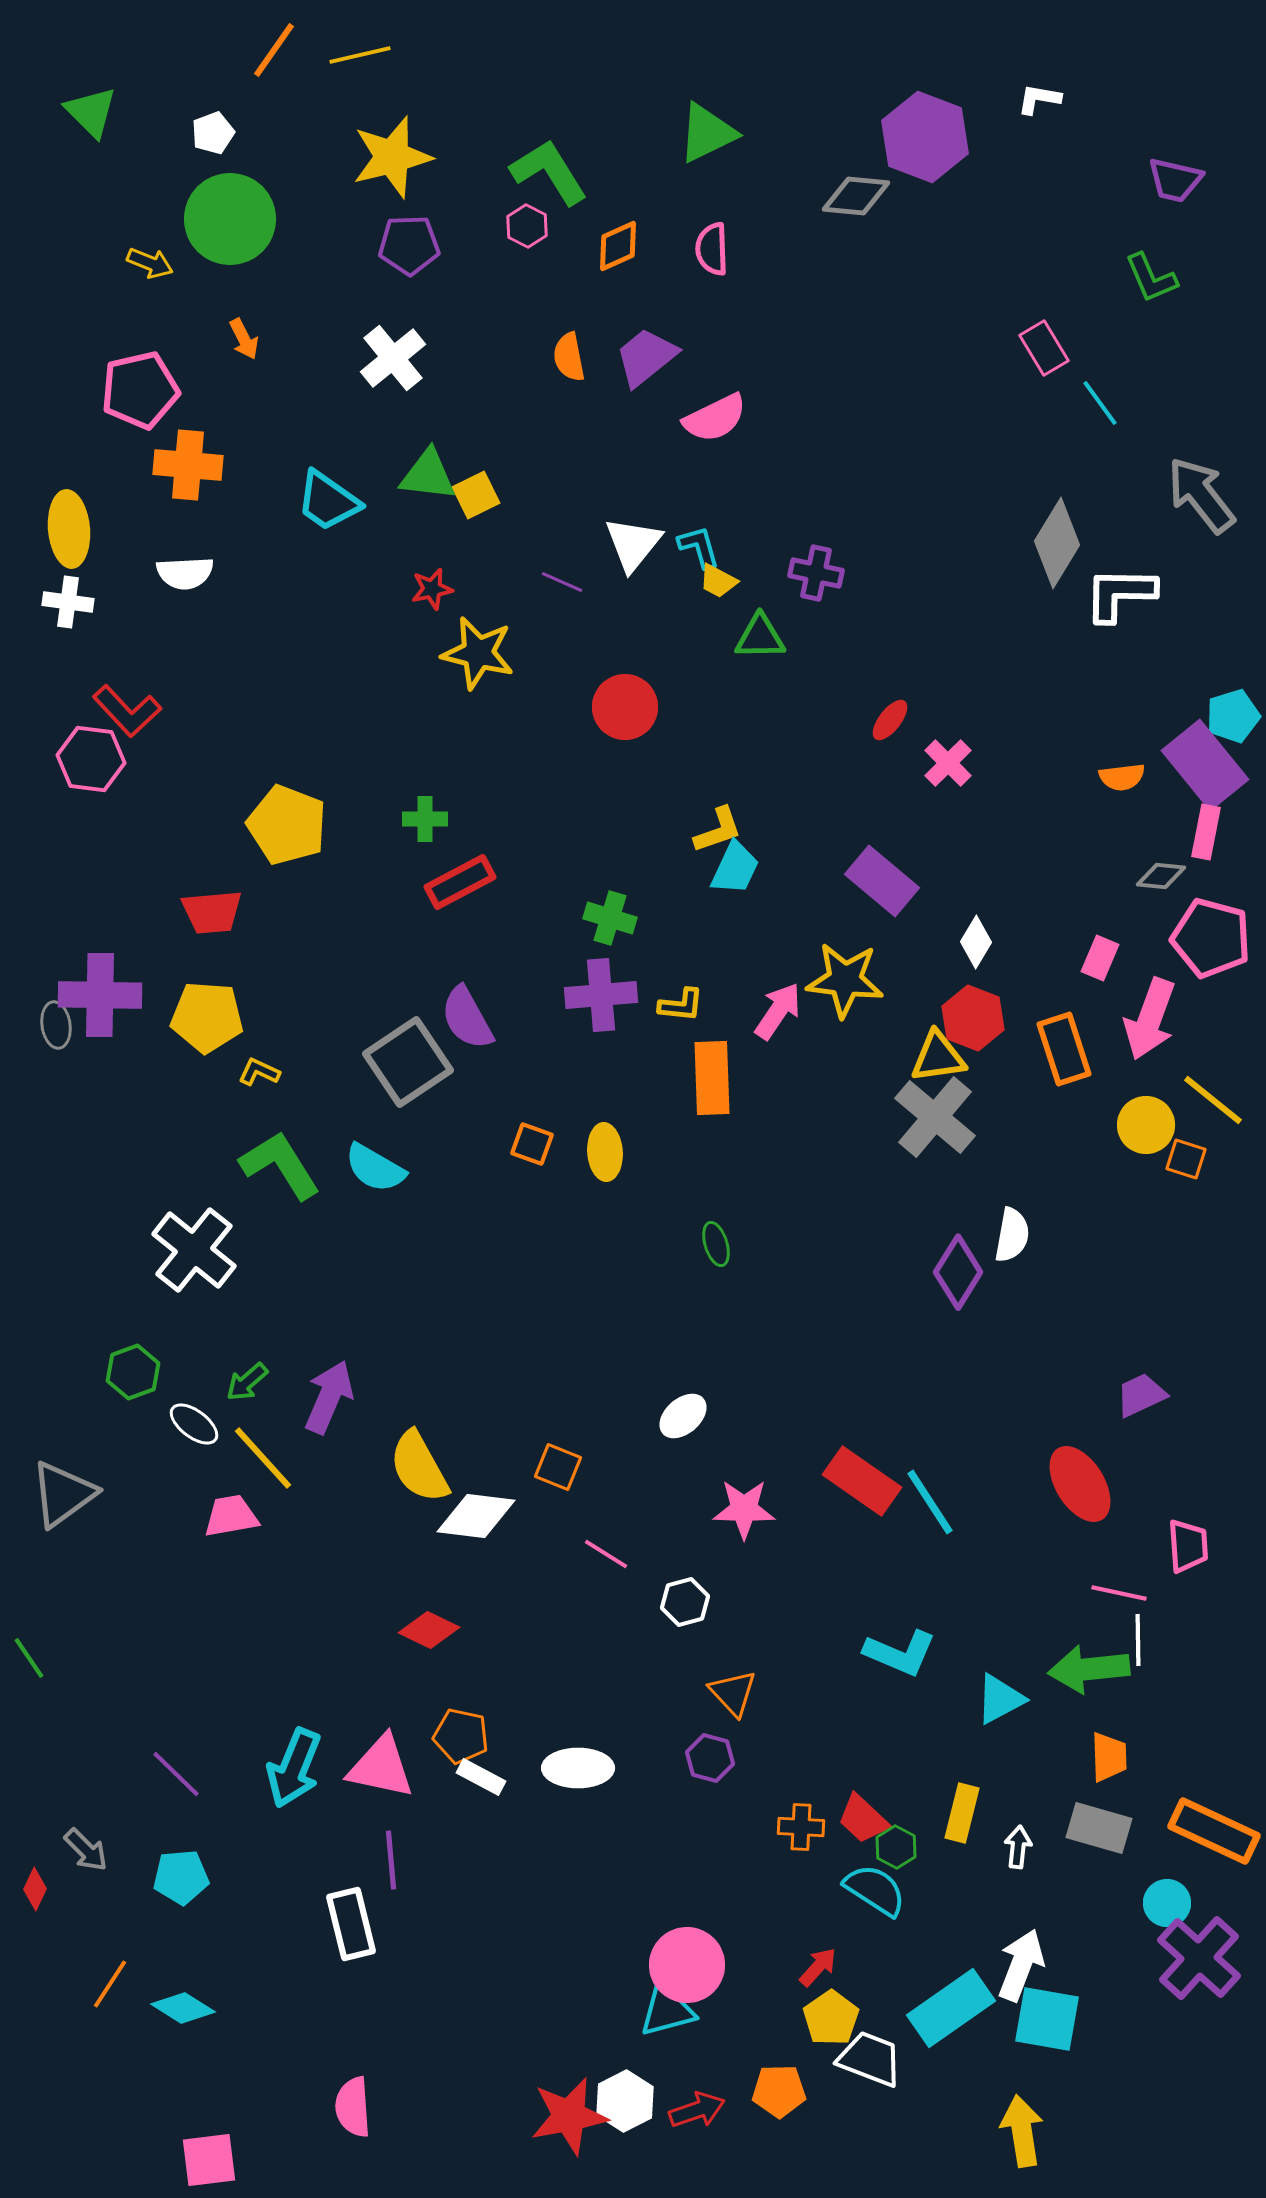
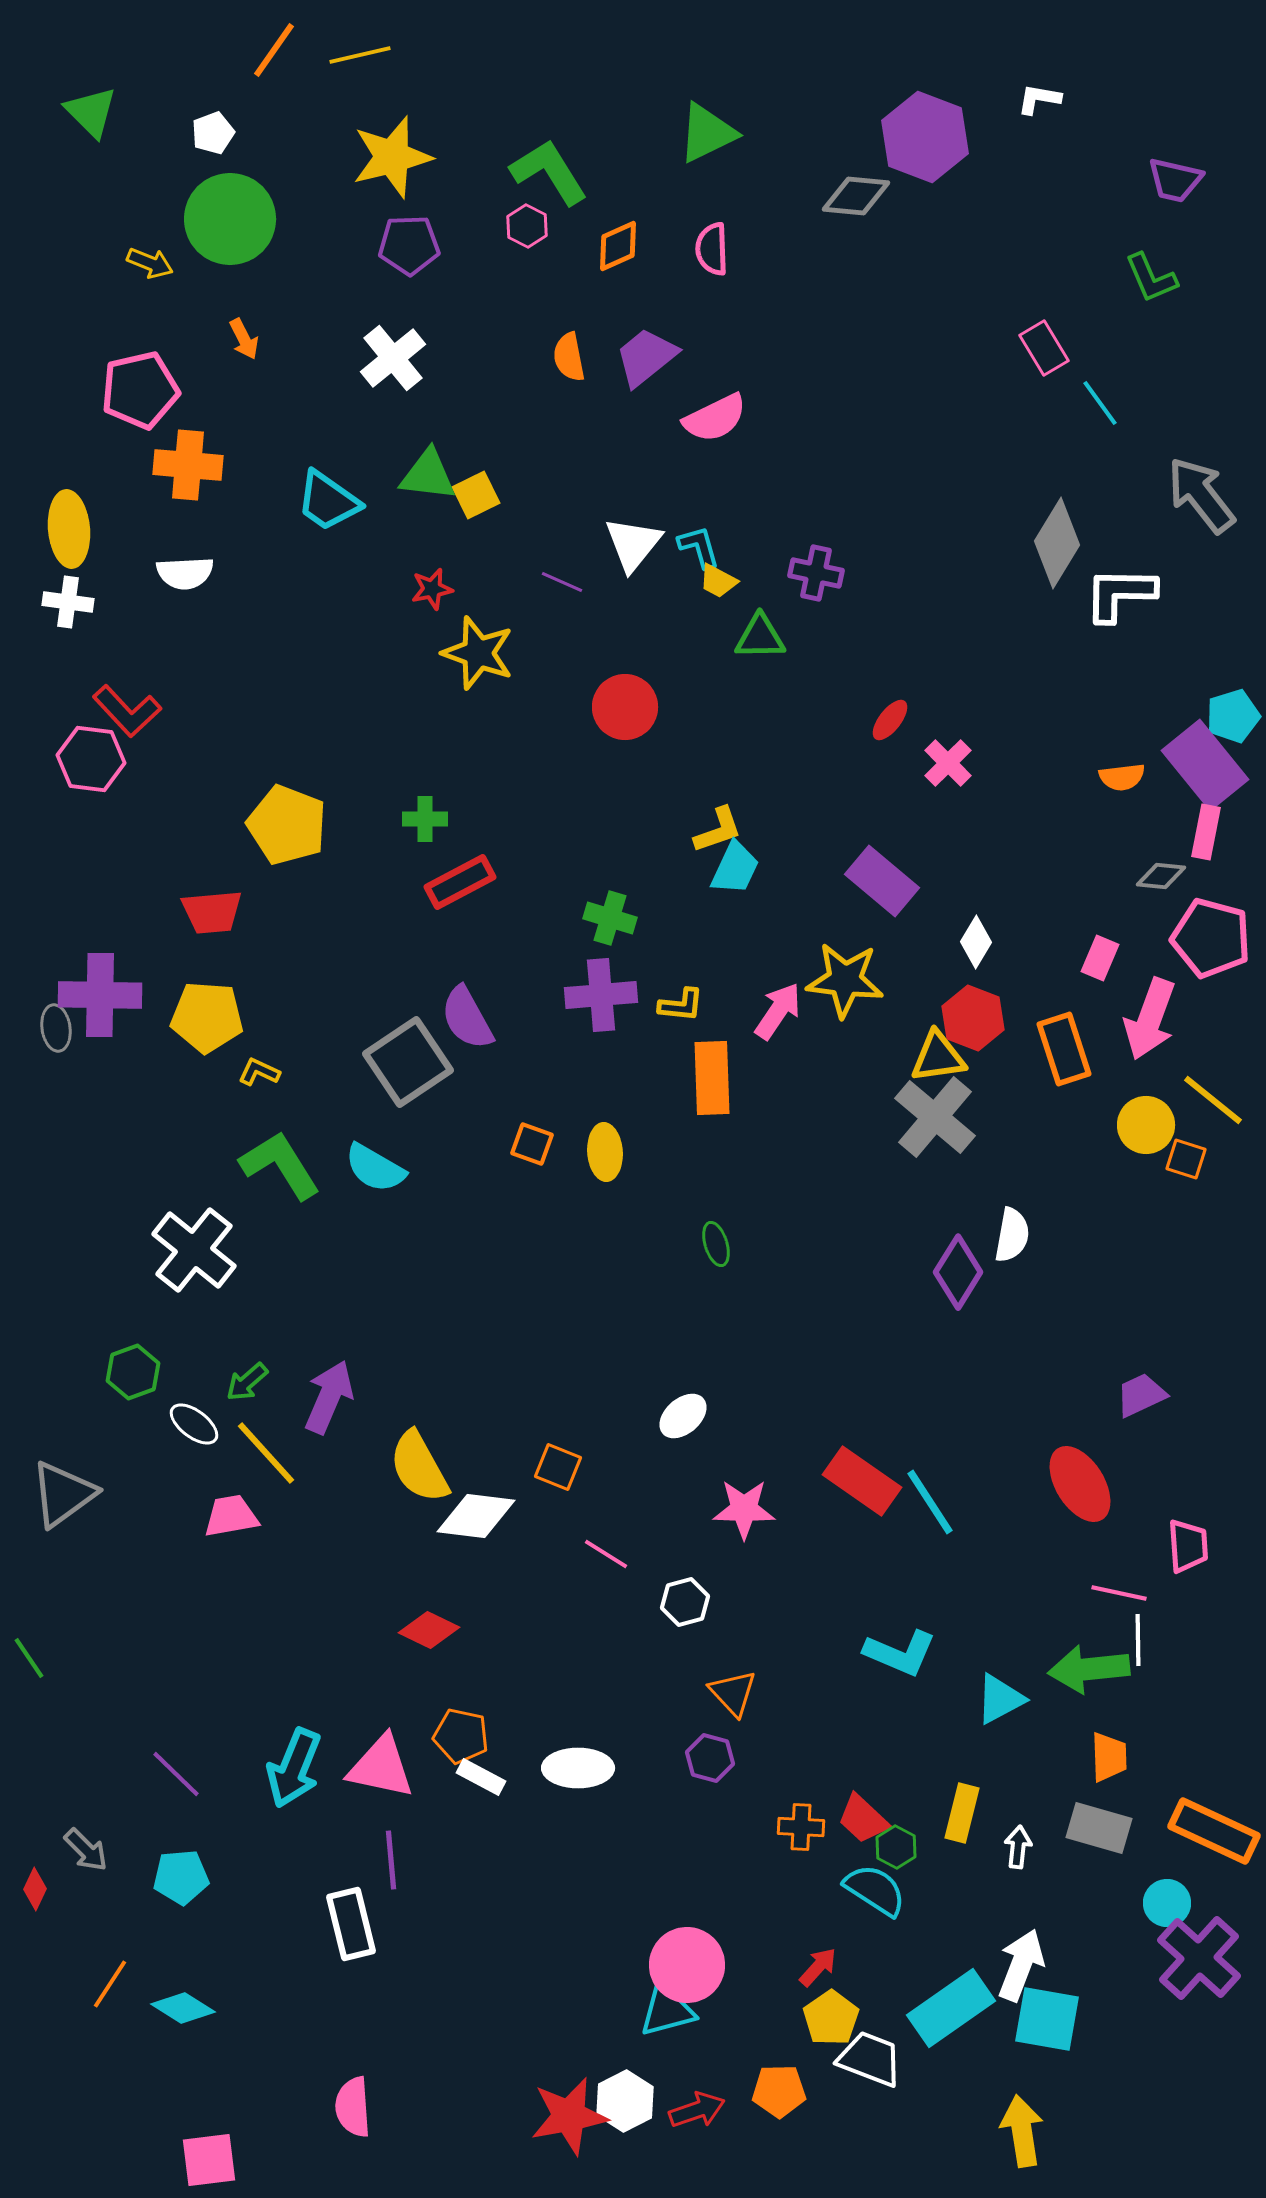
yellow star at (478, 653): rotated 6 degrees clockwise
gray ellipse at (56, 1025): moved 3 px down
yellow line at (263, 1458): moved 3 px right, 5 px up
